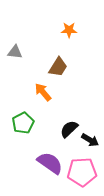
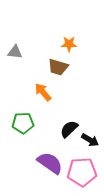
orange star: moved 14 px down
brown trapezoid: rotated 75 degrees clockwise
green pentagon: rotated 25 degrees clockwise
